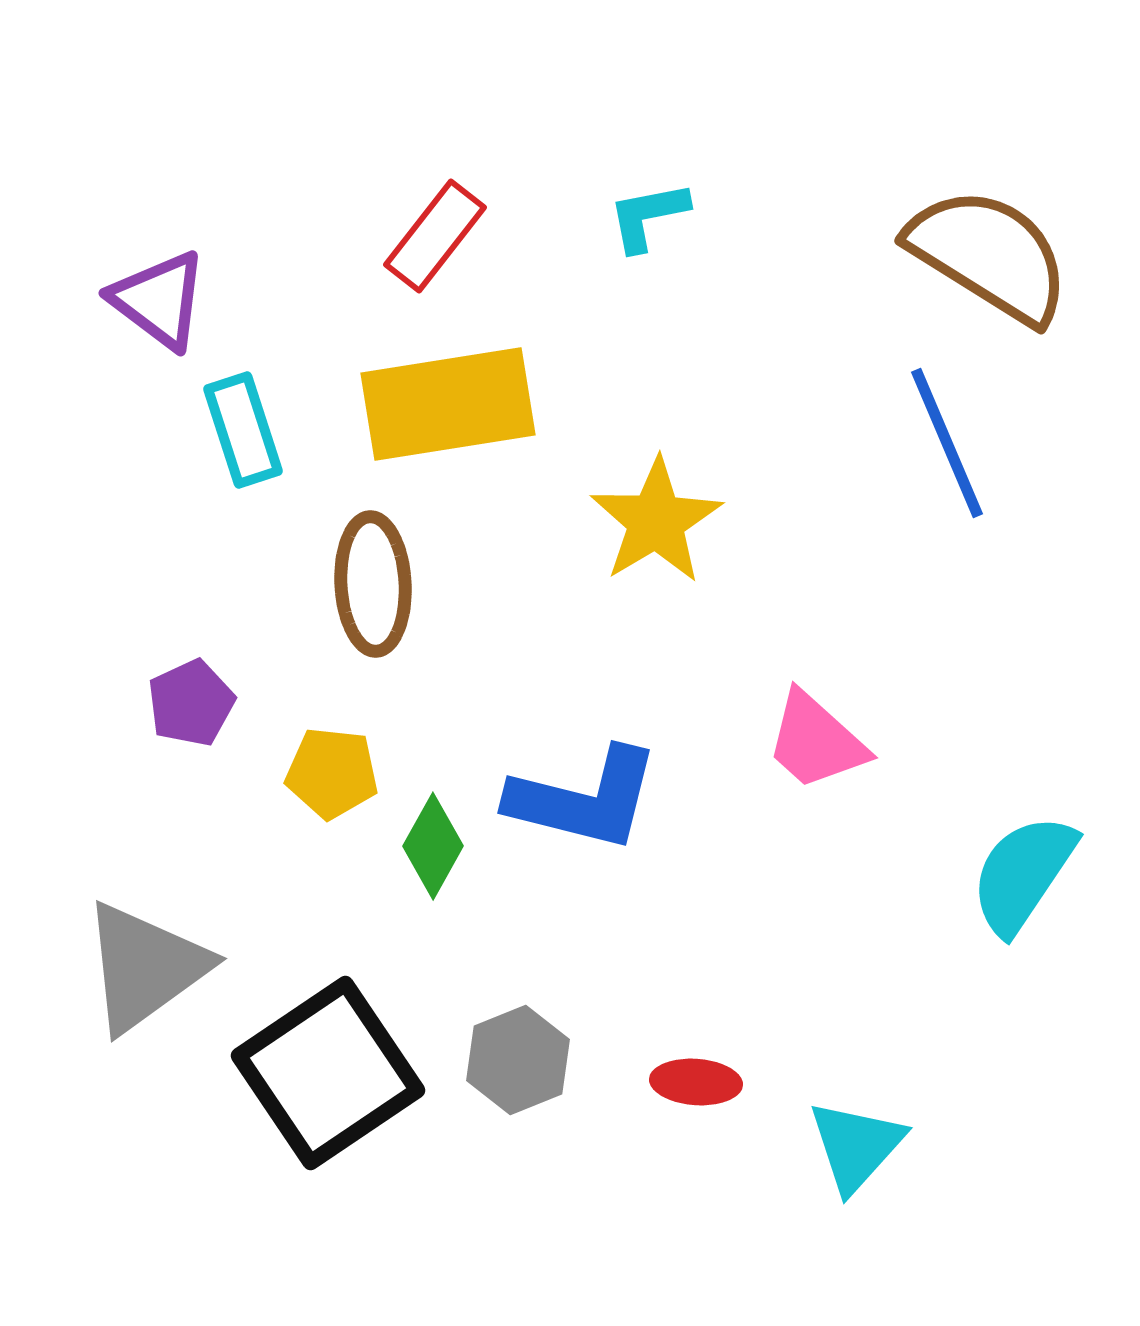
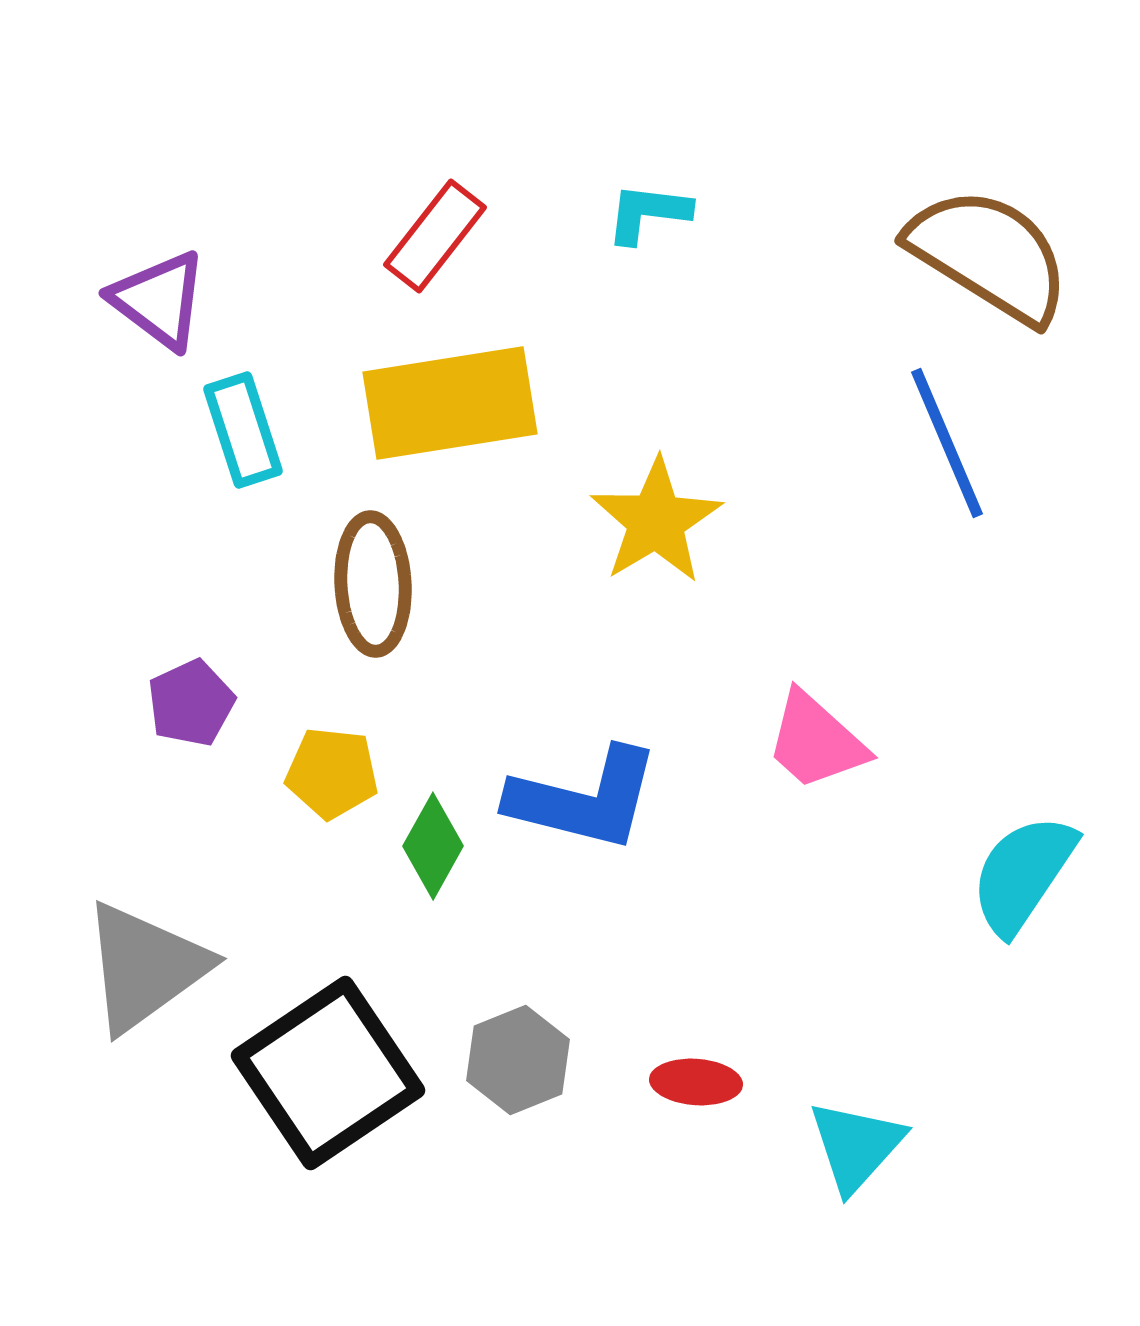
cyan L-shape: moved 3 px up; rotated 18 degrees clockwise
yellow rectangle: moved 2 px right, 1 px up
